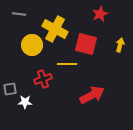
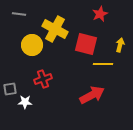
yellow line: moved 36 px right
